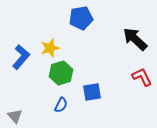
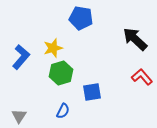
blue pentagon: rotated 20 degrees clockwise
yellow star: moved 3 px right
red L-shape: rotated 15 degrees counterclockwise
blue semicircle: moved 2 px right, 6 px down
gray triangle: moved 4 px right; rotated 14 degrees clockwise
